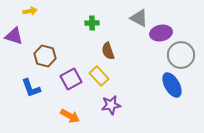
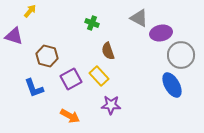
yellow arrow: rotated 40 degrees counterclockwise
green cross: rotated 24 degrees clockwise
brown hexagon: moved 2 px right
blue L-shape: moved 3 px right
purple star: rotated 12 degrees clockwise
